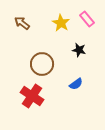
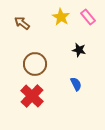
pink rectangle: moved 1 px right, 2 px up
yellow star: moved 6 px up
brown circle: moved 7 px left
blue semicircle: rotated 80 degrees counterclockwise
red cross: rotated 10 degrees clockwise
